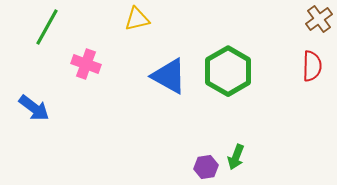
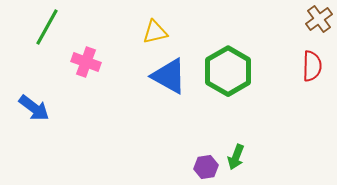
yellow triangle: moved 18 px right, 13 px down
pink cross: moved 2 px up
